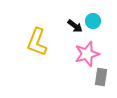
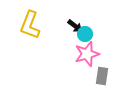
cyan circle: moved 8 px left, 13 px down
yellow L-shape: moved 7 px left, 17 px up
gray rectangle: moved 1 px right, 1 px up
